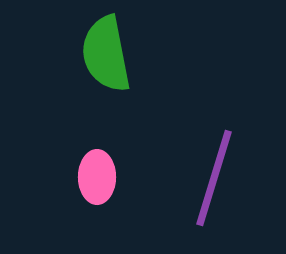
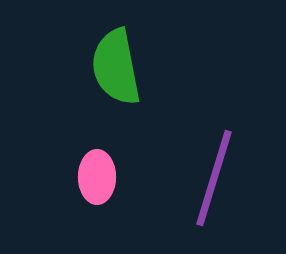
green semicircle: moved 10 px right, 13 px down
